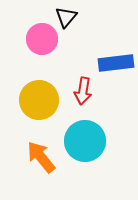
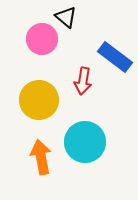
black triangle: rotated 30 degrees counterclockwise
blue rectangle: moved 1 px left, 6 px up; rotated 44 degrees clockwise
red arrow: moved 10 px up
cyan circle: moved 1 px down
orange arrow: rotated 28 degrees clockwise
